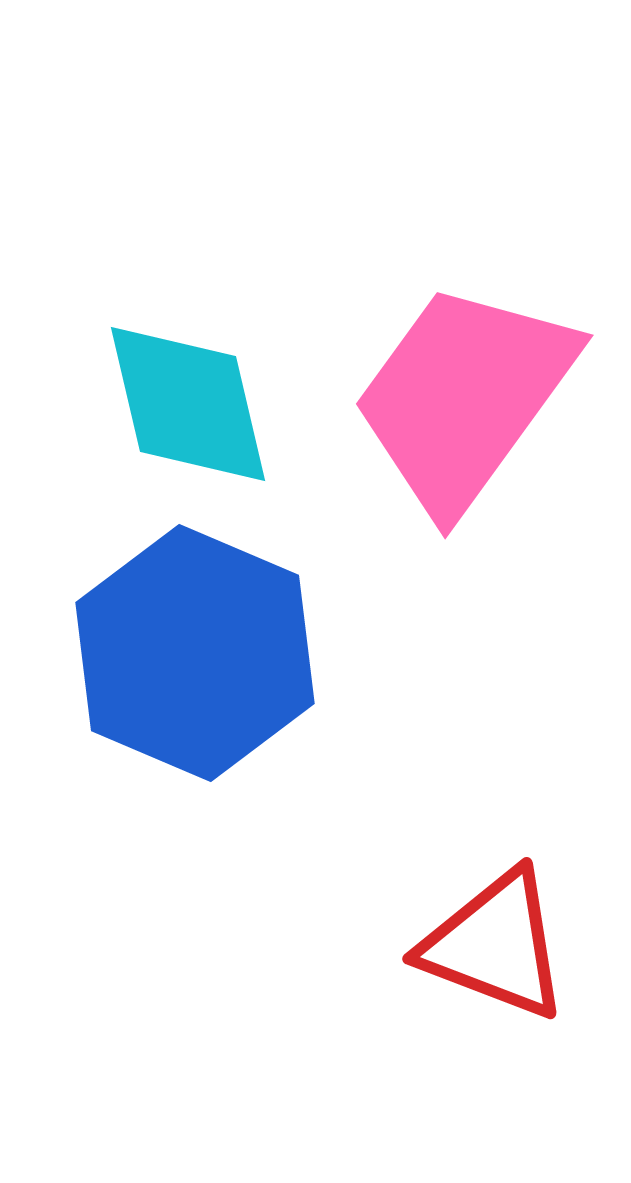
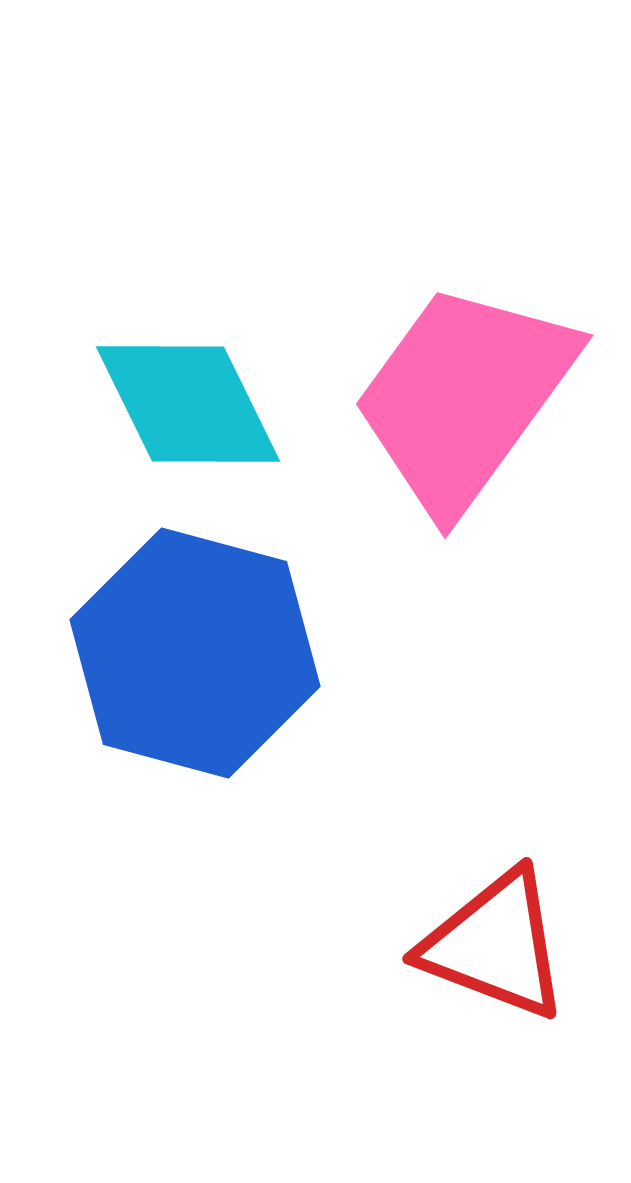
cyan diamond: rotated 13 degrees counterclockwise
blue hexagon: rotated 8 degrees counterclockwise
